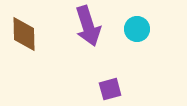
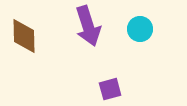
cyan circle: moved 3 px right
brown diamond: moved 2 px down
